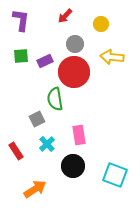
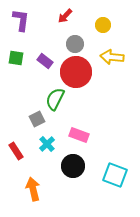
yellow circle: moved 2 px right, 1 px down
green square: moved 5 px left, 2 px down; rotated 14 degrees clockwise
purple rectangle: rotated 63 degrees clockwise
red circle: moved 2 px right
green semicircle: rotated 35 degrees clockwise
pink rectangle: rotated 60 degrees counterclockwise
orange arrow: moved 2 px left; rotated 70 degrees counterclockwise
